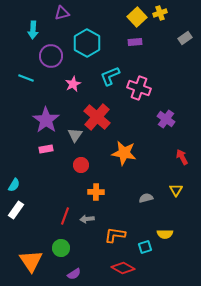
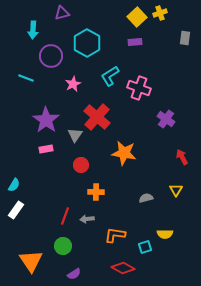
gray rectangle: rotated 48 degrees counterclockwise
cyan L-shape: rotated 10 degrees counterclockwise
green circle: moved 2 px right, 2 px up
